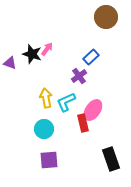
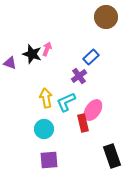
pink arrow: rotated 16 degrees counterclockwise
black rectangle: moved 1 px right, 3 px up
